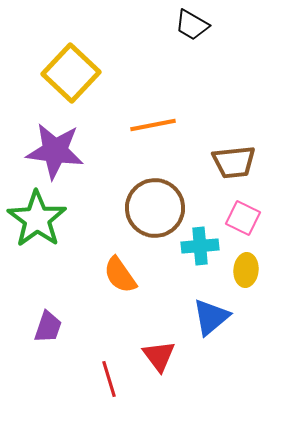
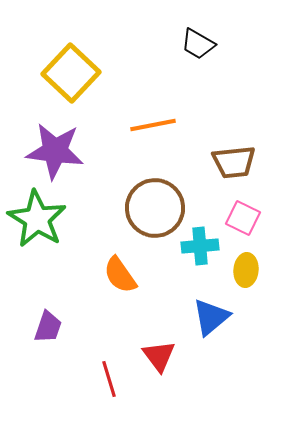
black trapezoid: moved 6 px right, 19 px down
green star: rotated 4 degrees counterclockwise
